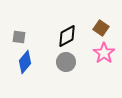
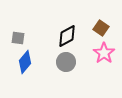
gray square: moved 1 px left, 1 px down
